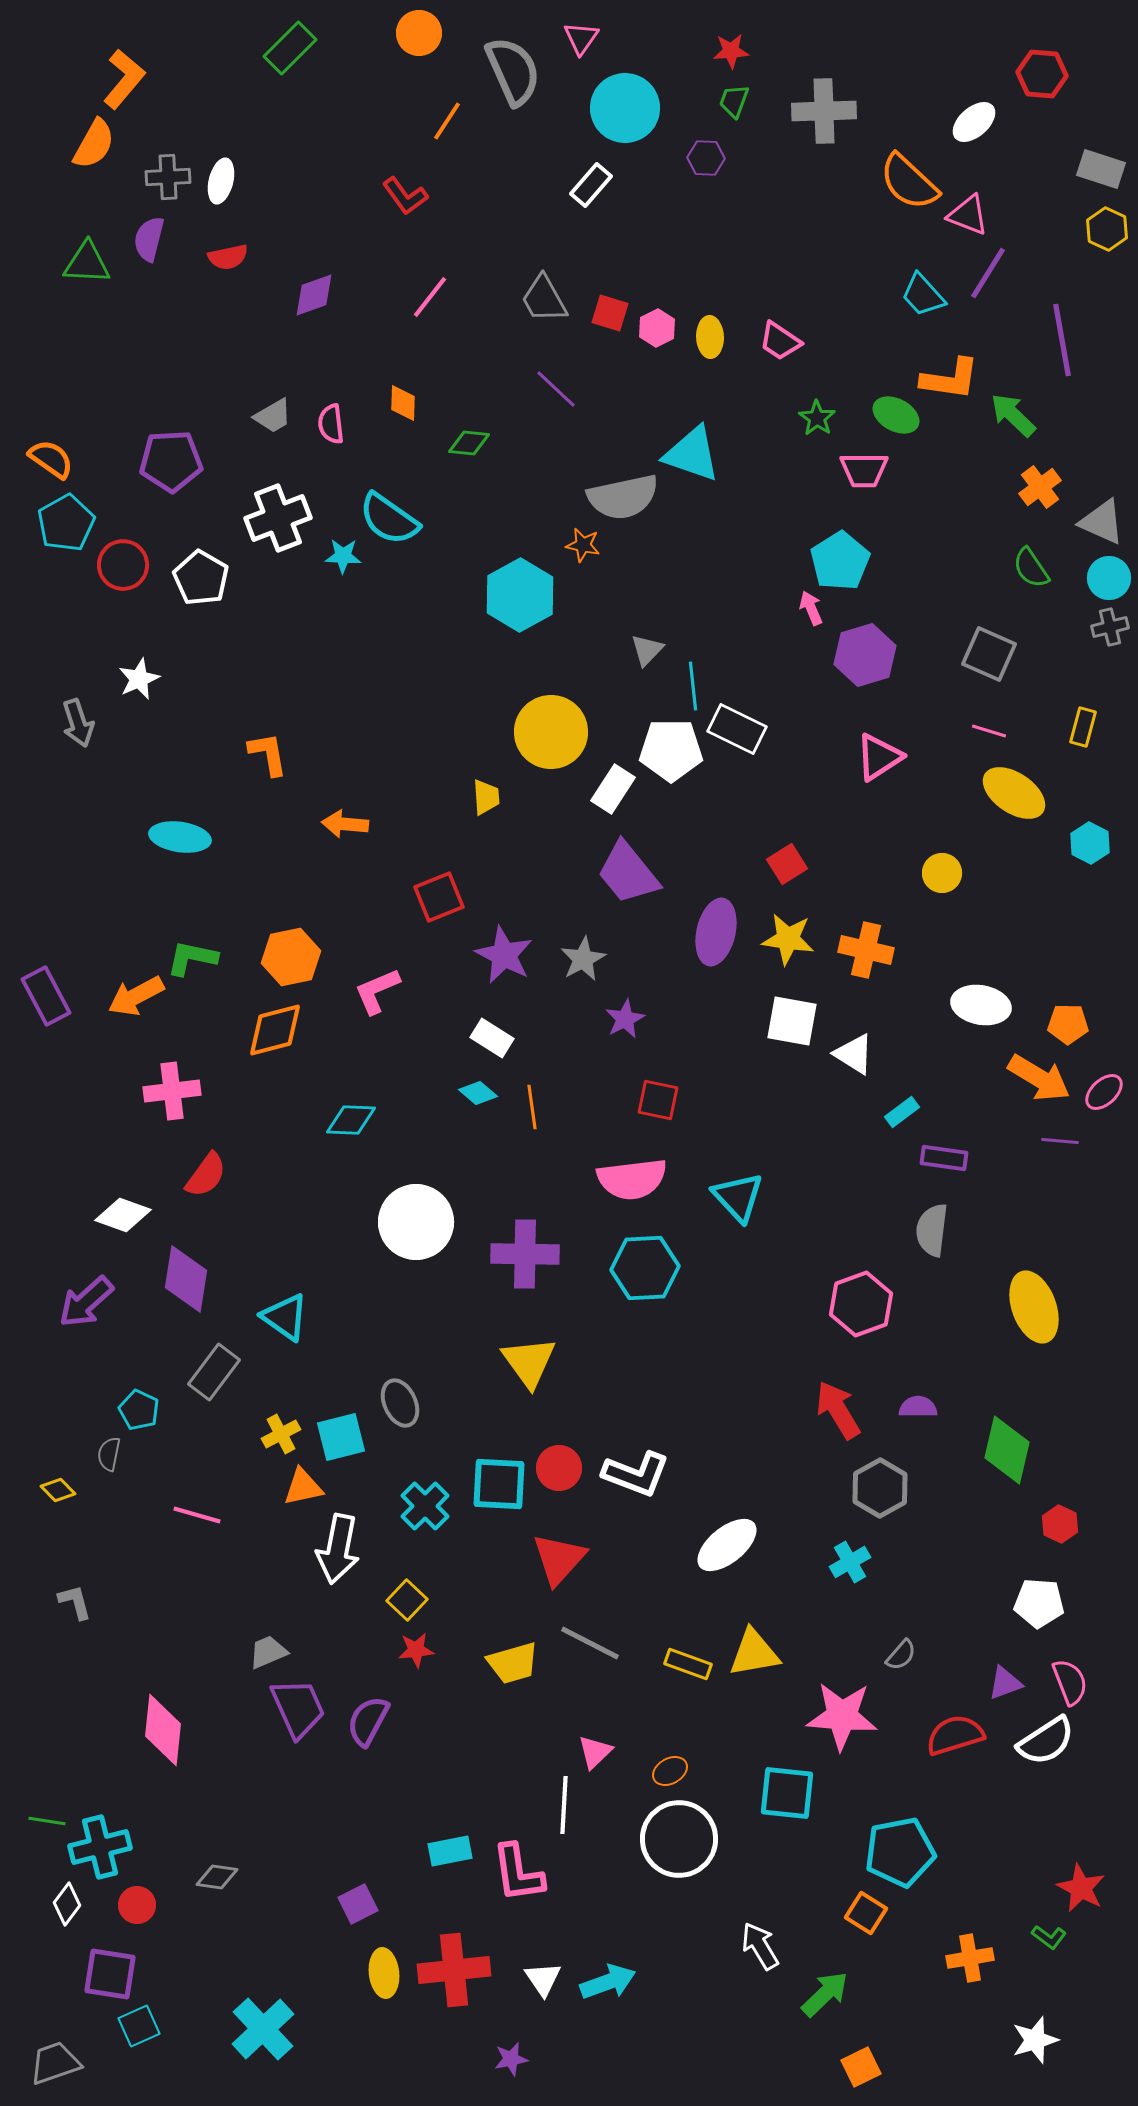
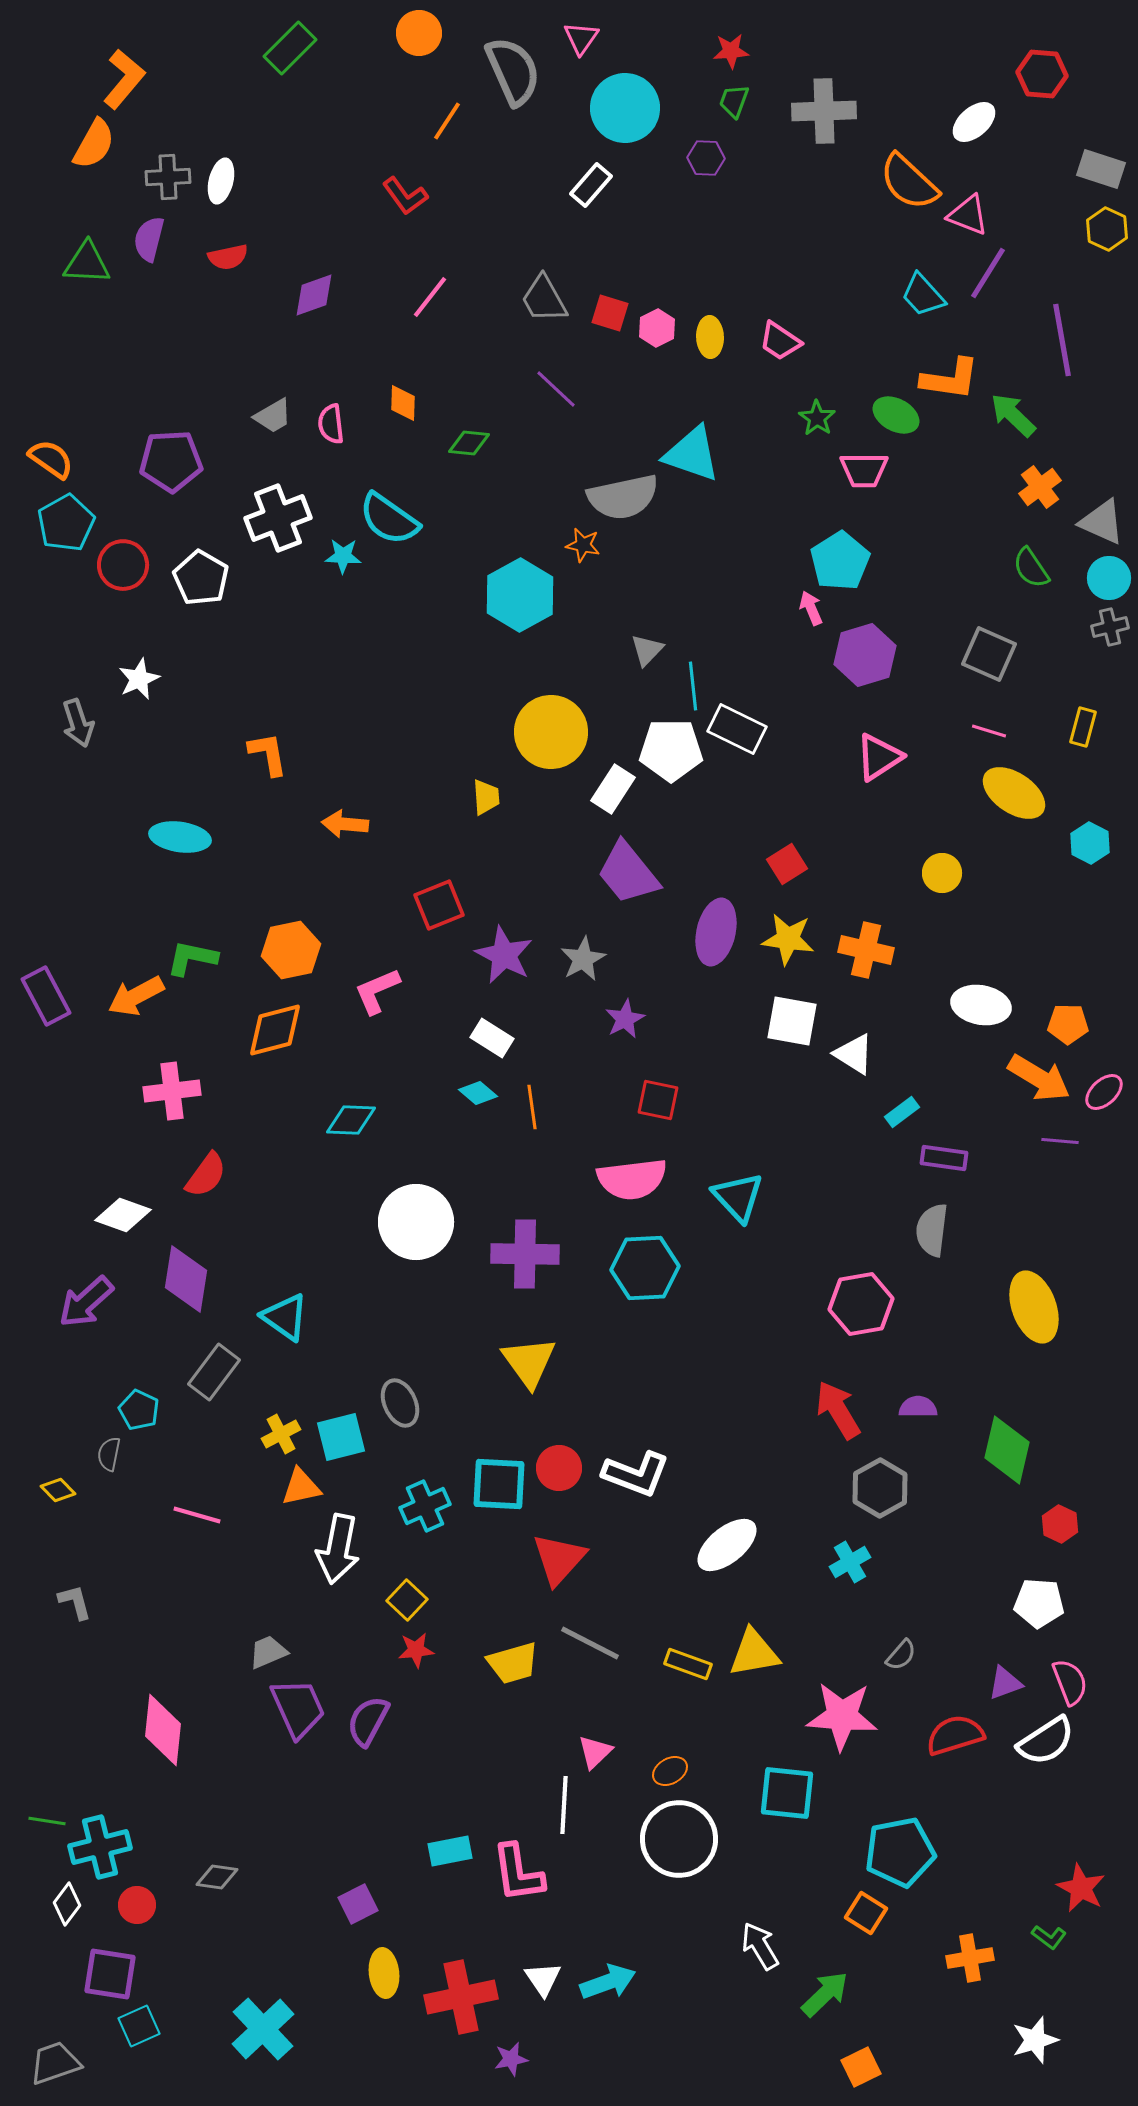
red square at (439, 897): moved 8 px down
orange hexagon at (291, 957): moved 7 px up
pink hexagon at (861, 1304): rotated 10 degrees clockwise
orange triangle at (303, 1487): moved 2 px left
cyan cross at (425, 1506): rotated 21 degrees clockwise
red cross at (454, 1970): moved 7 px right, 27 px down; rotated 6 degrees counterclockwise
